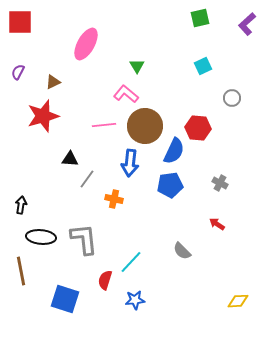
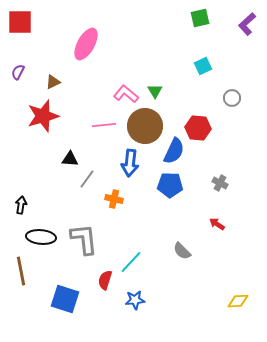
green triangle: moved 18 px right, 25 px down
blue pentagon: rotated 10 degrees clockwise
